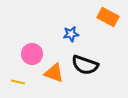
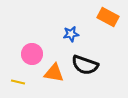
orange triangle: rotated 10 degrees counterclockwise
